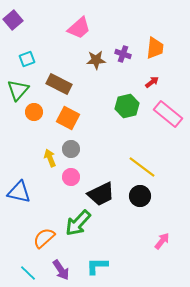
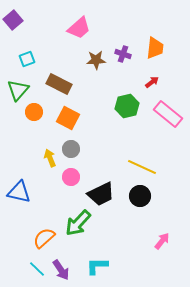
yellow line: rotated 12 degrees counterclockwise
cyan line: moved 9 px right, 4 px up
